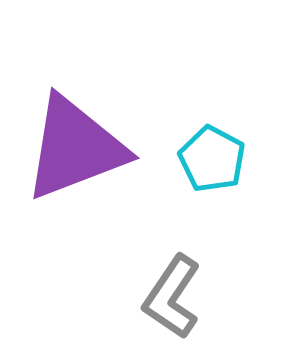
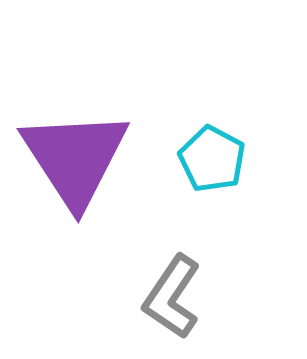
purple triangle: moved 10 px down; rotated 42 degrees counterclockwise
